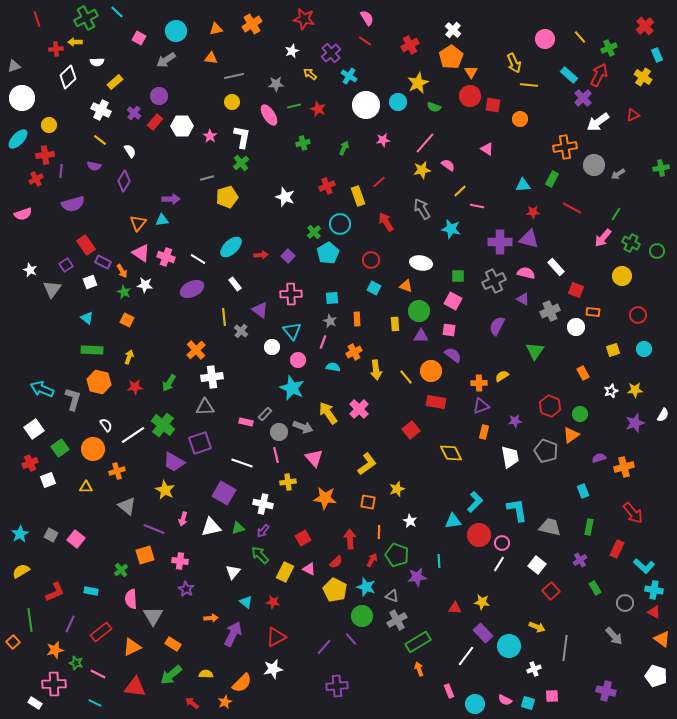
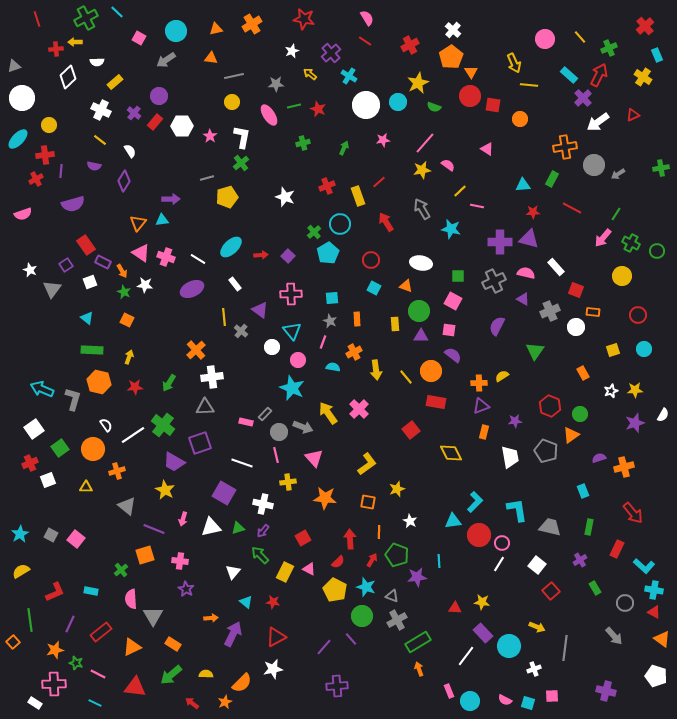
red semicircle at (336, 562): moved 2 px right
cyan circle at (475, 704): moved 5 px left, 3 px up
